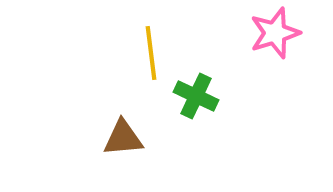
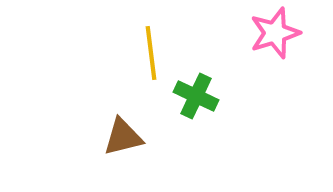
brown triangle: moved 1 px up; rotated 9 degrees counterclockwise
